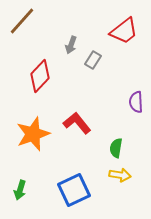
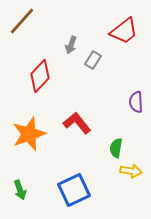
orange star: moved 4 px left
yellow arrow: moved 11 px right, 4 px up
green arrow: rotated 36 degrees counterclockwise
